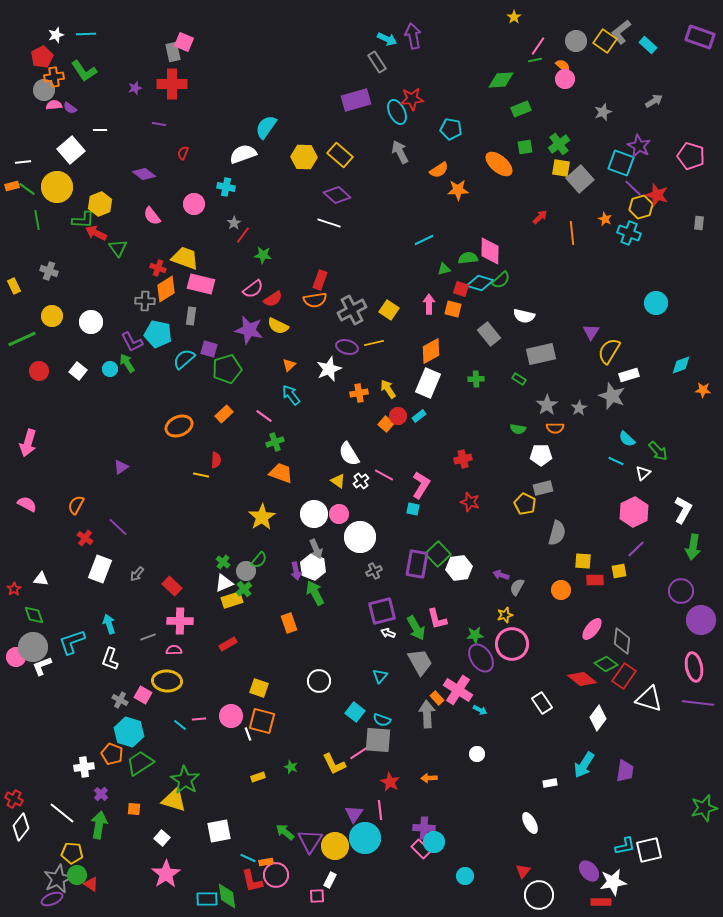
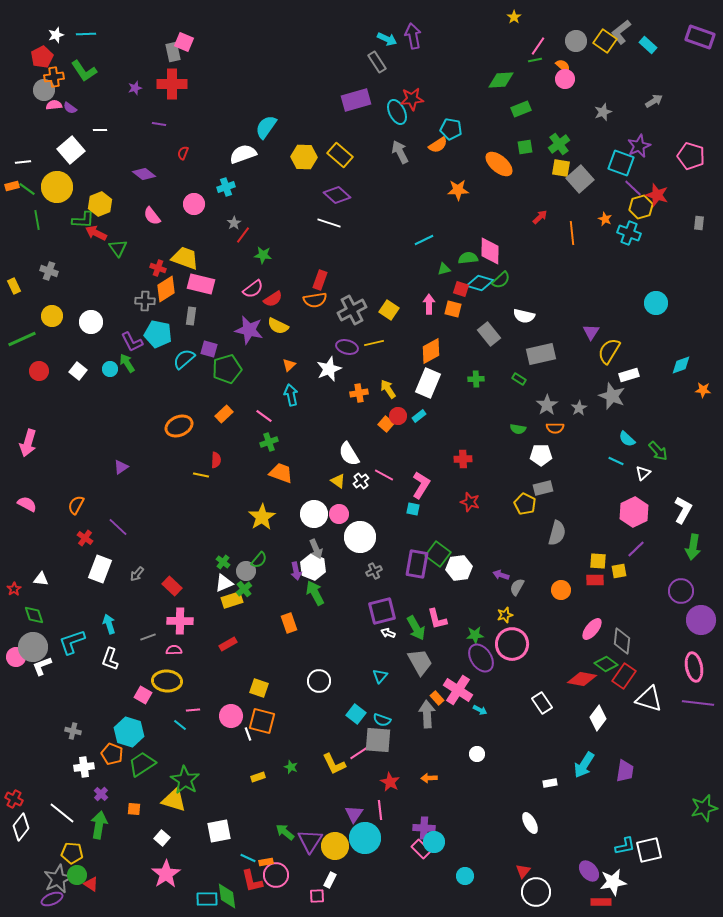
purple star at (639, 146): rotated 20 degrees clockwise
orange semicircle at (439, 170): moved 1 px left, 25 px up
cyan cross at (226, 187): rotated 30 degrees counterclockwise
cyan arrow at (291, 395): rotated 25 degrees clockwise
green cross at (275, 442): moved 6 px left
red cross at (463, 459): rotated 12 degrees clockwise
green square at (438, 554): rotated 10 degrees counterclockwise
yellow square at (583, 561): moved 15 px right
red diamond at (582, 679): rotated 28 degrees counterclockwise
gray cross at (120, 700): moved 47 px left, 31 px down; rotated 14 degrees counterclockwise
cyan square at (355, 712): moved 1 px right, 2 px down
pink line at (199, 719): moved 6 px left, 9 px up
green trapezoid at (140, 763): moved 2 px right, 1 px down
white circle at (539, 895): moved 3 px left, 3 px up
